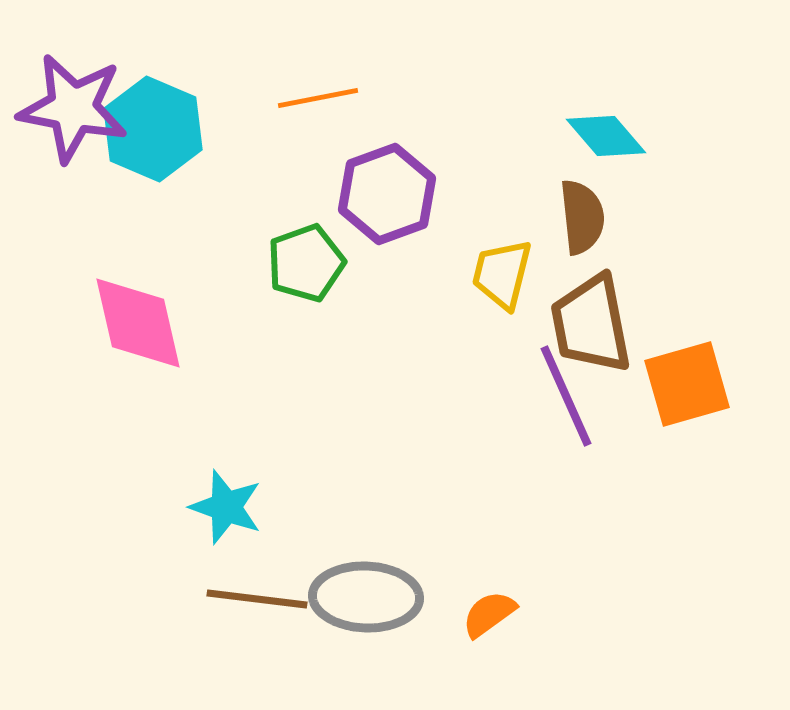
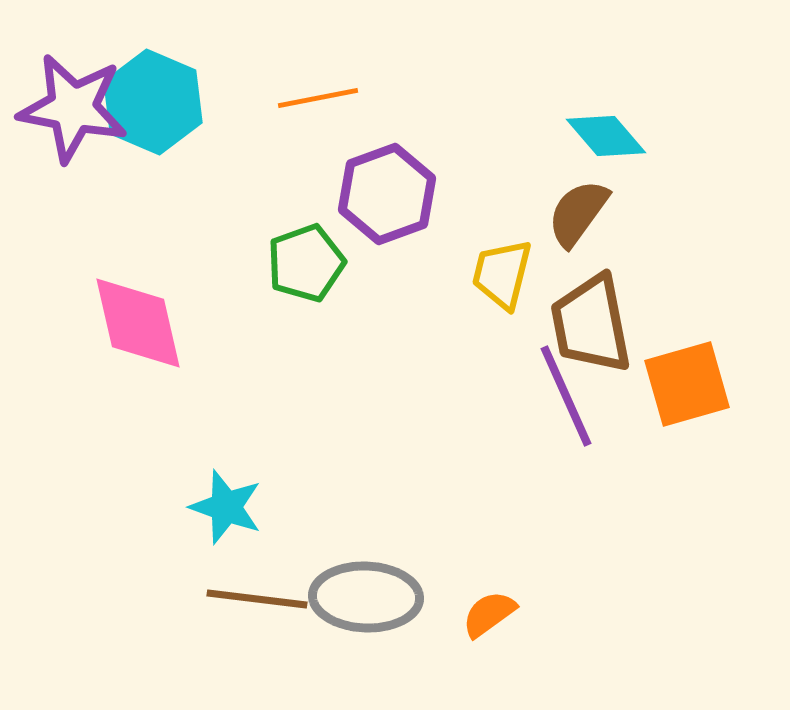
cyan hexagon: moved 27 px up
brown semicircle: moved 4 px left, 4 px up; rotated 138 degrees counterclockwise
